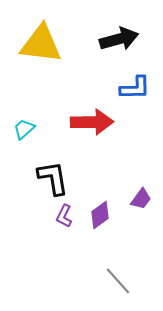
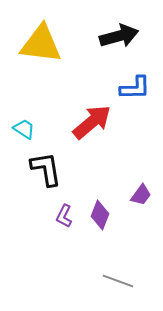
black arrow: moved 3 px up
red arrow: rotated 39 degrees counterclockwise
cyan trapezoid: rotated 75 degrees clockwise
black L-shape: moved 7 px left, 9 px up
purple trapezoid: moved 4 px up
purple diamond: rotated 32 degrees counterclockwise
gray line: rotated 28 degrees counterclockwise
